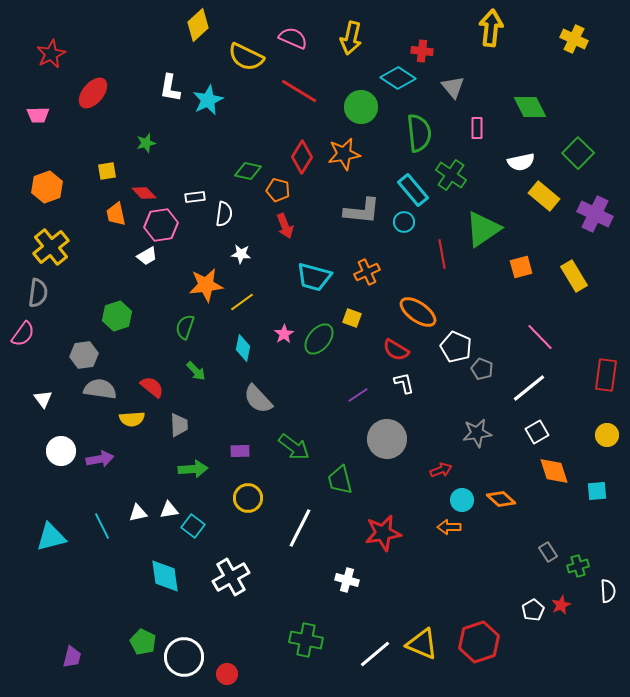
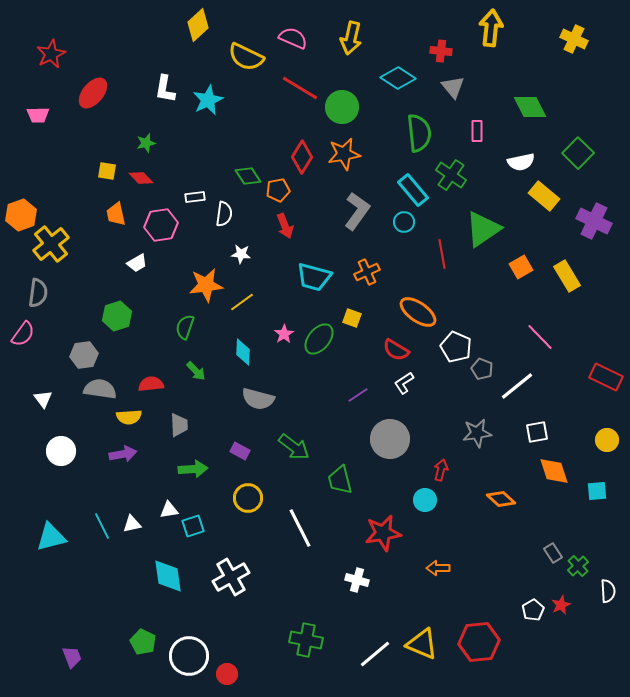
red cross at (422, 51): moved 19 px right
white L-shape at (170, 88): moved 5 px left, 1 px down
red line at (299, 91): moved 1 px right, 3 px up
green circle at (361, 107): moved 19 px left
pink rectangle at (477, 128): moved 3 px down
yellow square at (107, 171): rotated 18 degrees clockwise
green diamond at (248, 171): moved 5 px down; rotated 44 degrees clockwise
orange hexagon at (47, 187): moved 26 px left, 28 px down
orange pentagon at (278, 190): rotated 25 degrees counterclockwise
red diamond at (144, 193): moved 3 px left, 15 px up
gray L-shape at (362, 211): moved 5 px left; rotated 60 degrees counterclockwise
purple cross at (595, 214): moved 1 px left, 7 px down
yellow cross at (51, 247): moved 3 px up
white trapezoid at (147, 256): moved 10 px left, 7 px down
orange square at (521, 267): rotated 15 degrees counterclockwise
yellow rectangle at (574, 276): moved 7 px left
cyan diamond at (243, 348): moved 4 px down; rotated 8 degrees counterclockwise
red rectangle at (606, 375): moved 2 px down; rotated 72 degrees counterclockwise
white L-shape at (404, 383): rotated 110 degrees counterclockwise
red semicircle at (152, 387): moved 1 px left, 3 px up; rotated 45 degrees counterclockwise
white line at (529, 388): moved 12 px left, 2 px up
gray semicircle at (258, 399): rotated 32 degrees counterclockwise
yellow semicircle at (132, 419): moved 3 px left, 2 px up
white square at (537, 432): rotated 20 degrees clockwise
yellow circle at (607, 435): moved 5 px down
gray circle at (387, 439): moved 3 px right
purple rectangle at (240, 451): rotated 30 degrees clockwise
purple arrow at (100, 459): moved 23 px right, 5 px up
red arrow at (441, 470): rotated 55 degrees counterclockwise
cyan circle at (462, 500): moved 37 px left
white triangle at (138, 513): moved 6 px left, 11 px down
cyan square at (193, 526): rotated 35 degrees clockwise
orange arrow at (449, 527): moved 11 px left, 41 px down
white line at (300, 528): rotated 54 degrees counterclockwise
gray rectangle at (548, 552): moved 5 px right, 1 px down
green cross at (578, 566): rotated 25 degrees counterclockwise
cyan diamond at (165, 576): moved 3 px right
white cross at (347, 580): moved 10 px right
red hexagon at (479, 642): rotated 12 degrees clockwise
purple trapezoid at (72, 657): rotated 35 degrees counterclockwise
white circle at (184, 657): moved 5 px right, 1 px up
